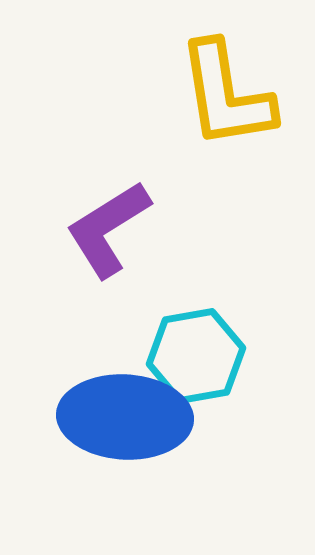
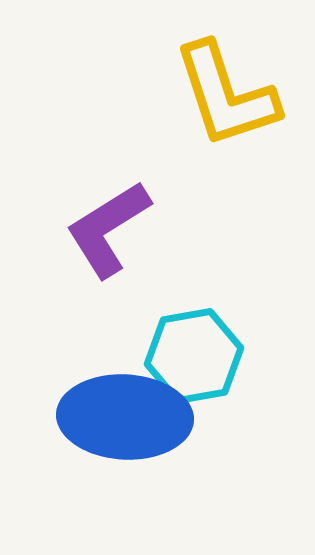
yellow L-shape: rotated 9 degrees counterclockwise
cyan hexagon: moved 2 px left
